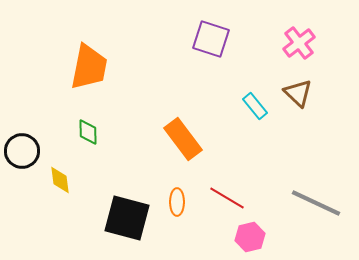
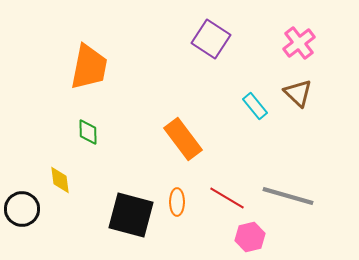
purple square: rotated 15 degrees clockwise
black circle: moved 58 px down
gray line: moved 28 px left, 7 px up; rotated 9 degrees counterclockwise
black square: moved 4 px right, 3 px up
